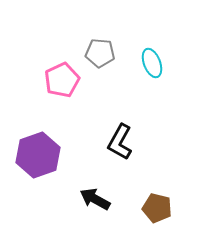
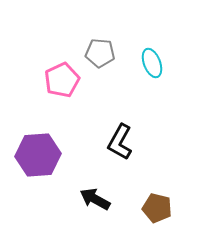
purple hexagon: rotated 15 degrees clockwise
